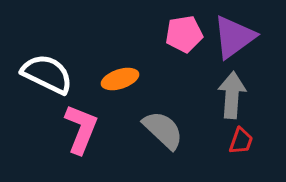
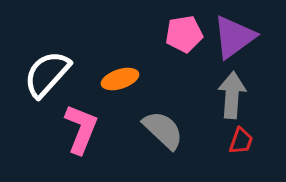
white semicircle: rotated 74 degrees counterclockwise
